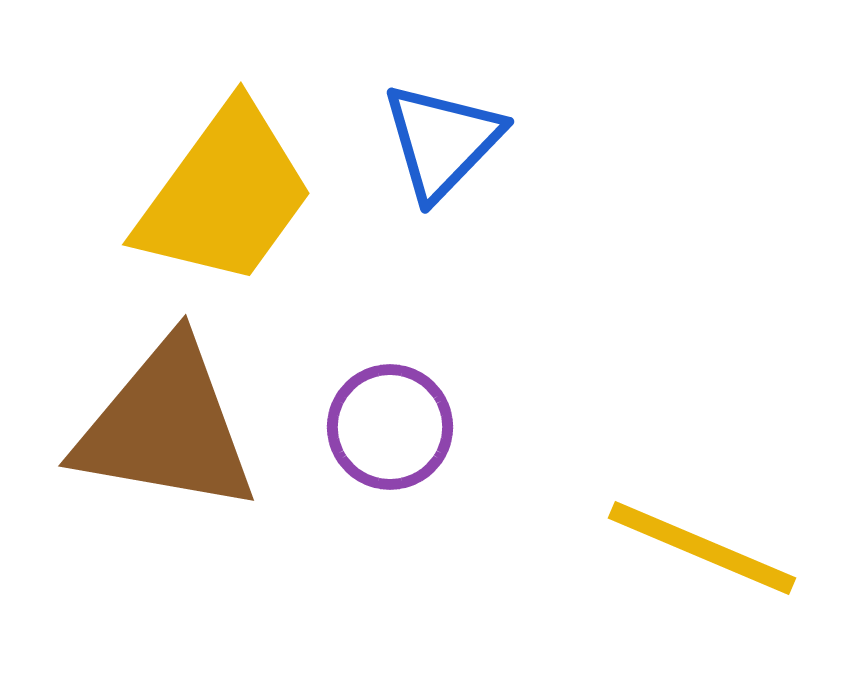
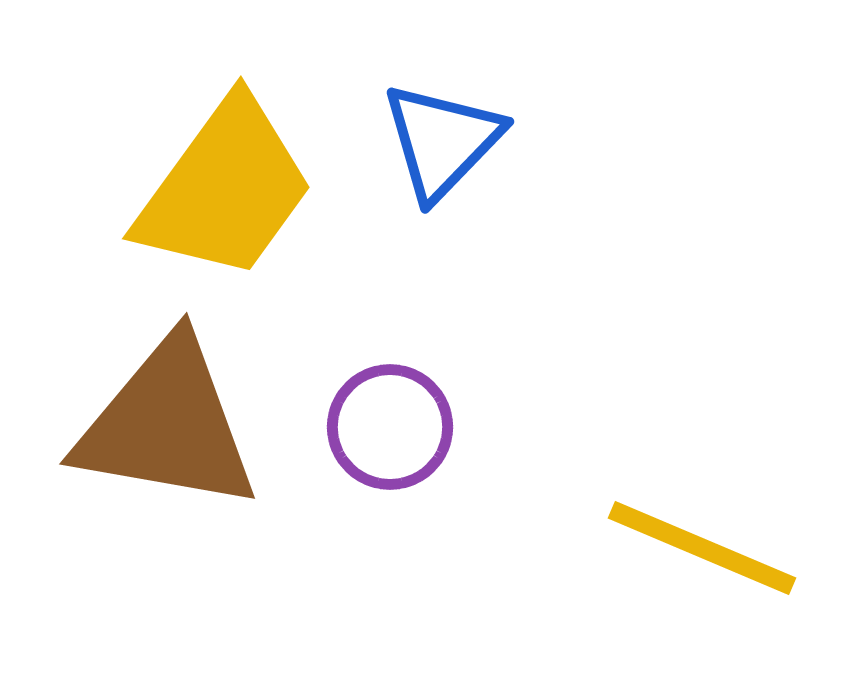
yellow trapezoid: moved 6 px up
brown triangle: moved 1 px right, 2 px up
